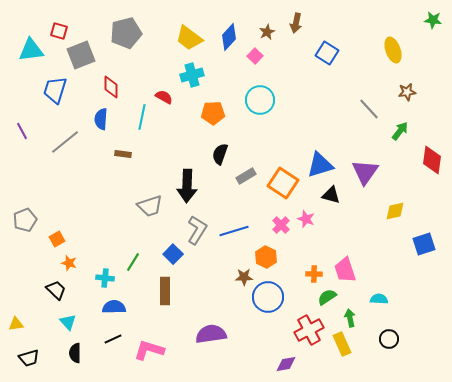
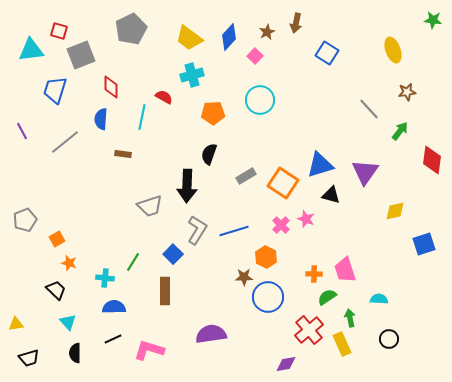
gray pentagon at (126, 33): moved 5 px right, 4 px up; rotated 12 degrees counterclockwise
black semicircle at (220, 154): moved 11 px left
red cross at (309, 330): rotated 12 degrees counterclockwise
